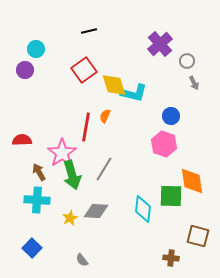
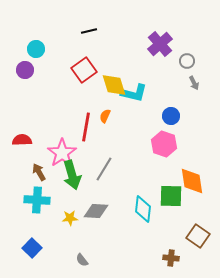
yellow star: rotated 21 degrees clockwise
brown square: rotated 20 degrees clockwise
